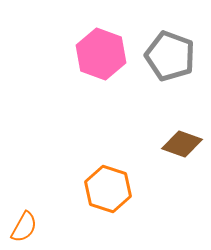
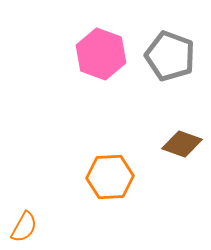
orange hexagon: moved 2 px right, 12 px up; rotated 21 degrees counterclockwise
